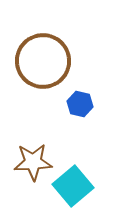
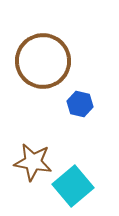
brown star: rotated 12 degrees clockwise
